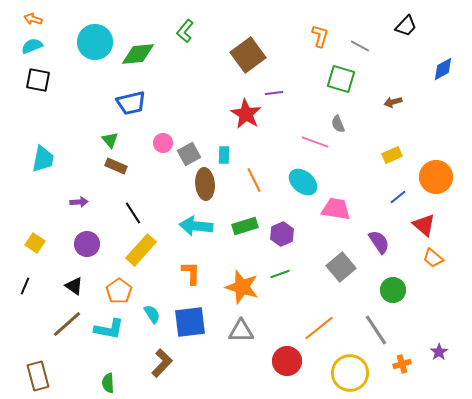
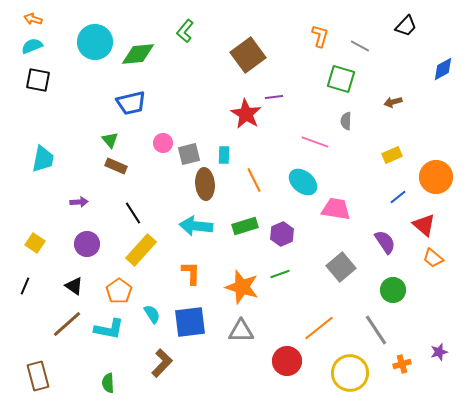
purple line at (274, 93): moved 4 px down
gray semicircle at (338, 124): moved 8 px right, 3 px up; rotated 24 degrees clockwise
gray square at (189, 154): rotated 15 degrees clockwise
purple semicircle at (379, 242): moved 6 px right
purple star at (439, 352): rotated 18 degrees clockwise
